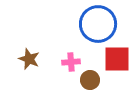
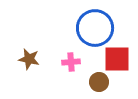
blue circle: moved 3 px left, 4 px down
brown star: rotated 10 degrees counterclockwise
brown circle: moved 9 px right, 2 px down
